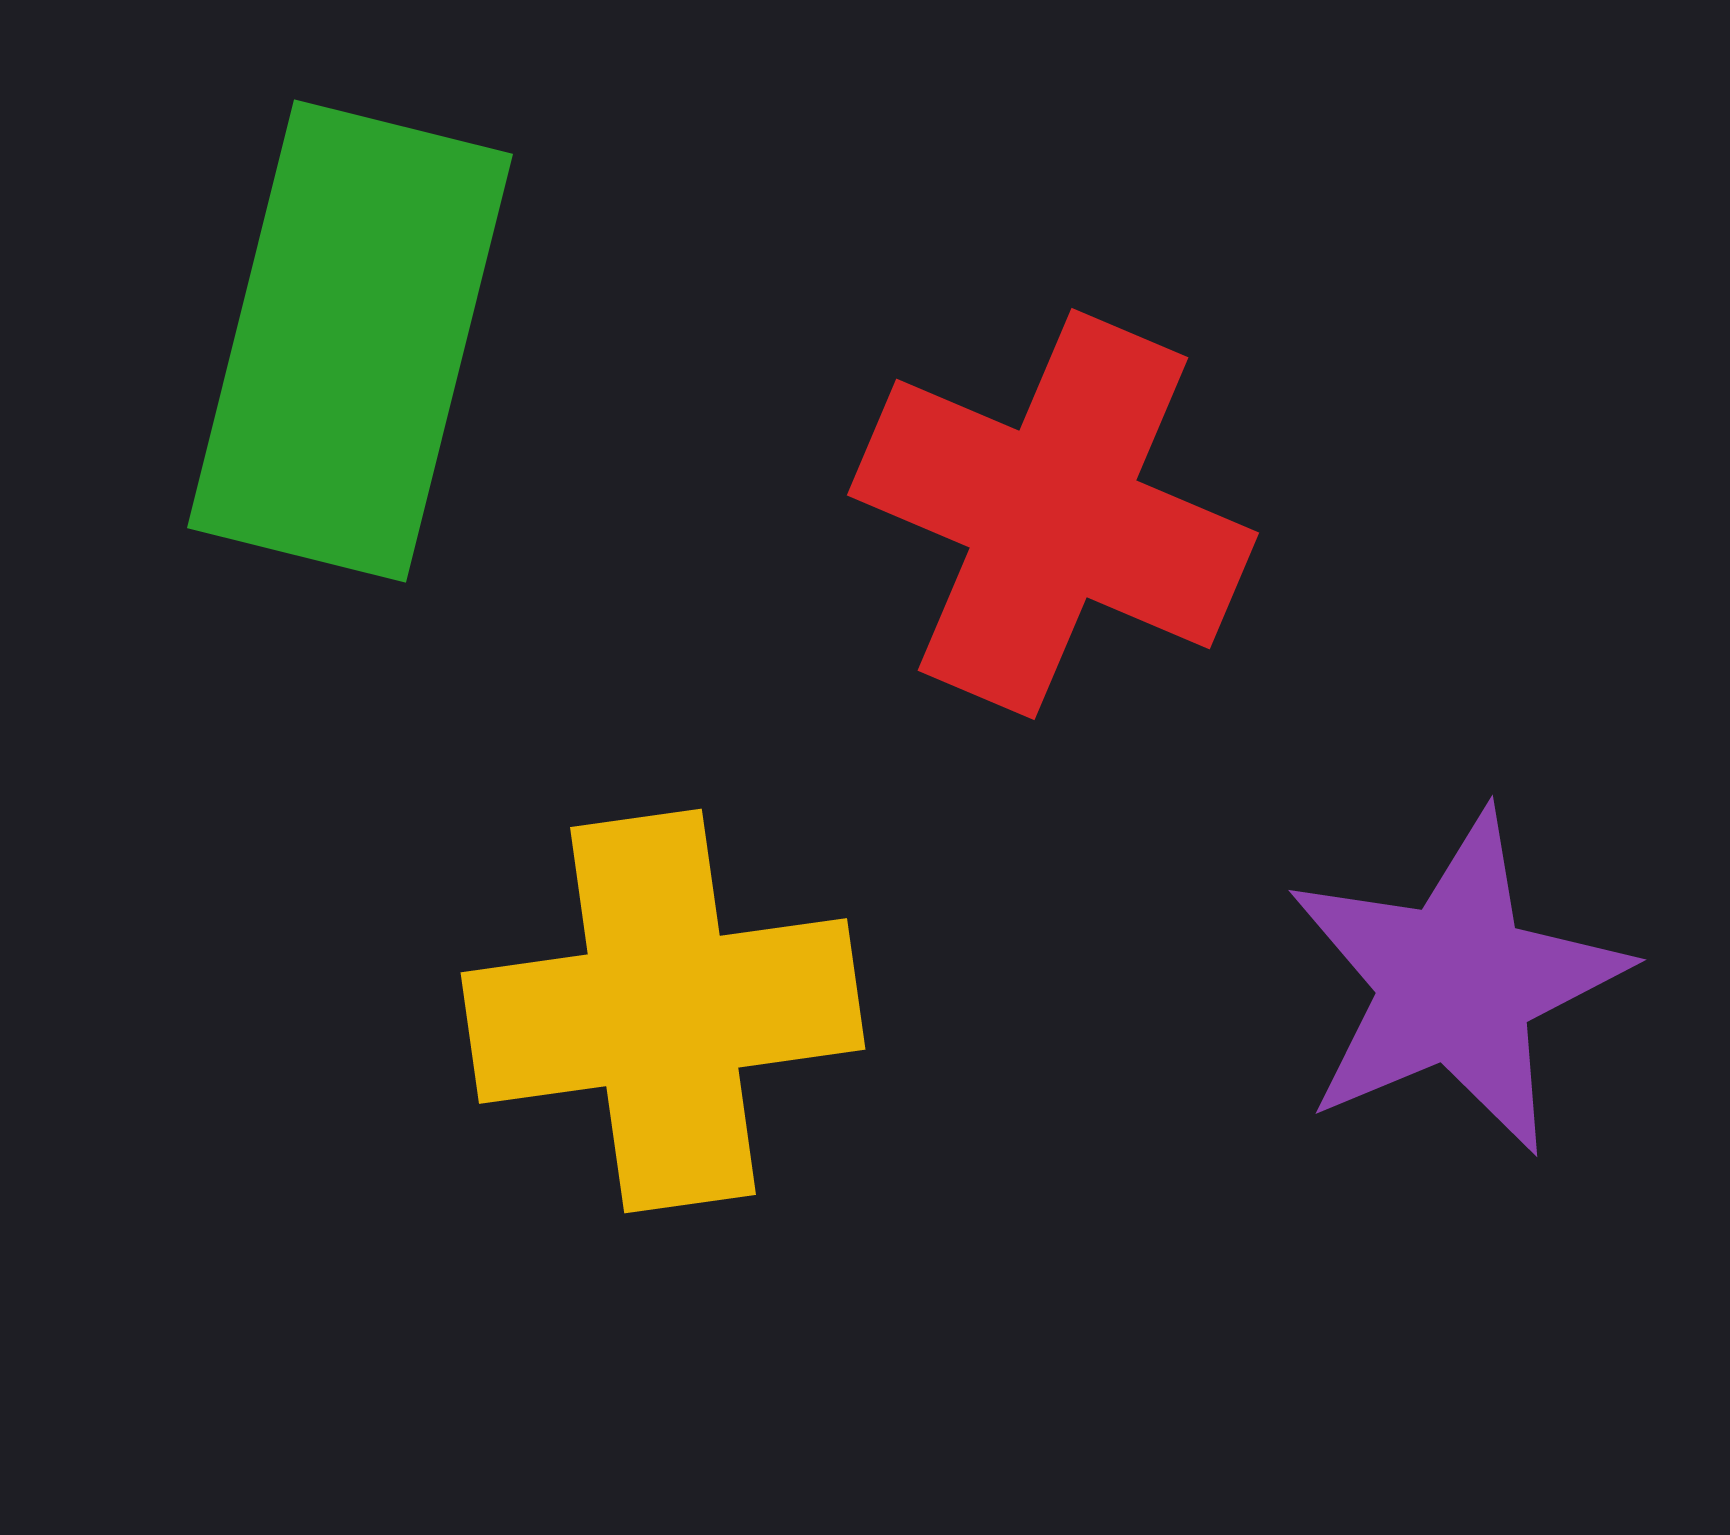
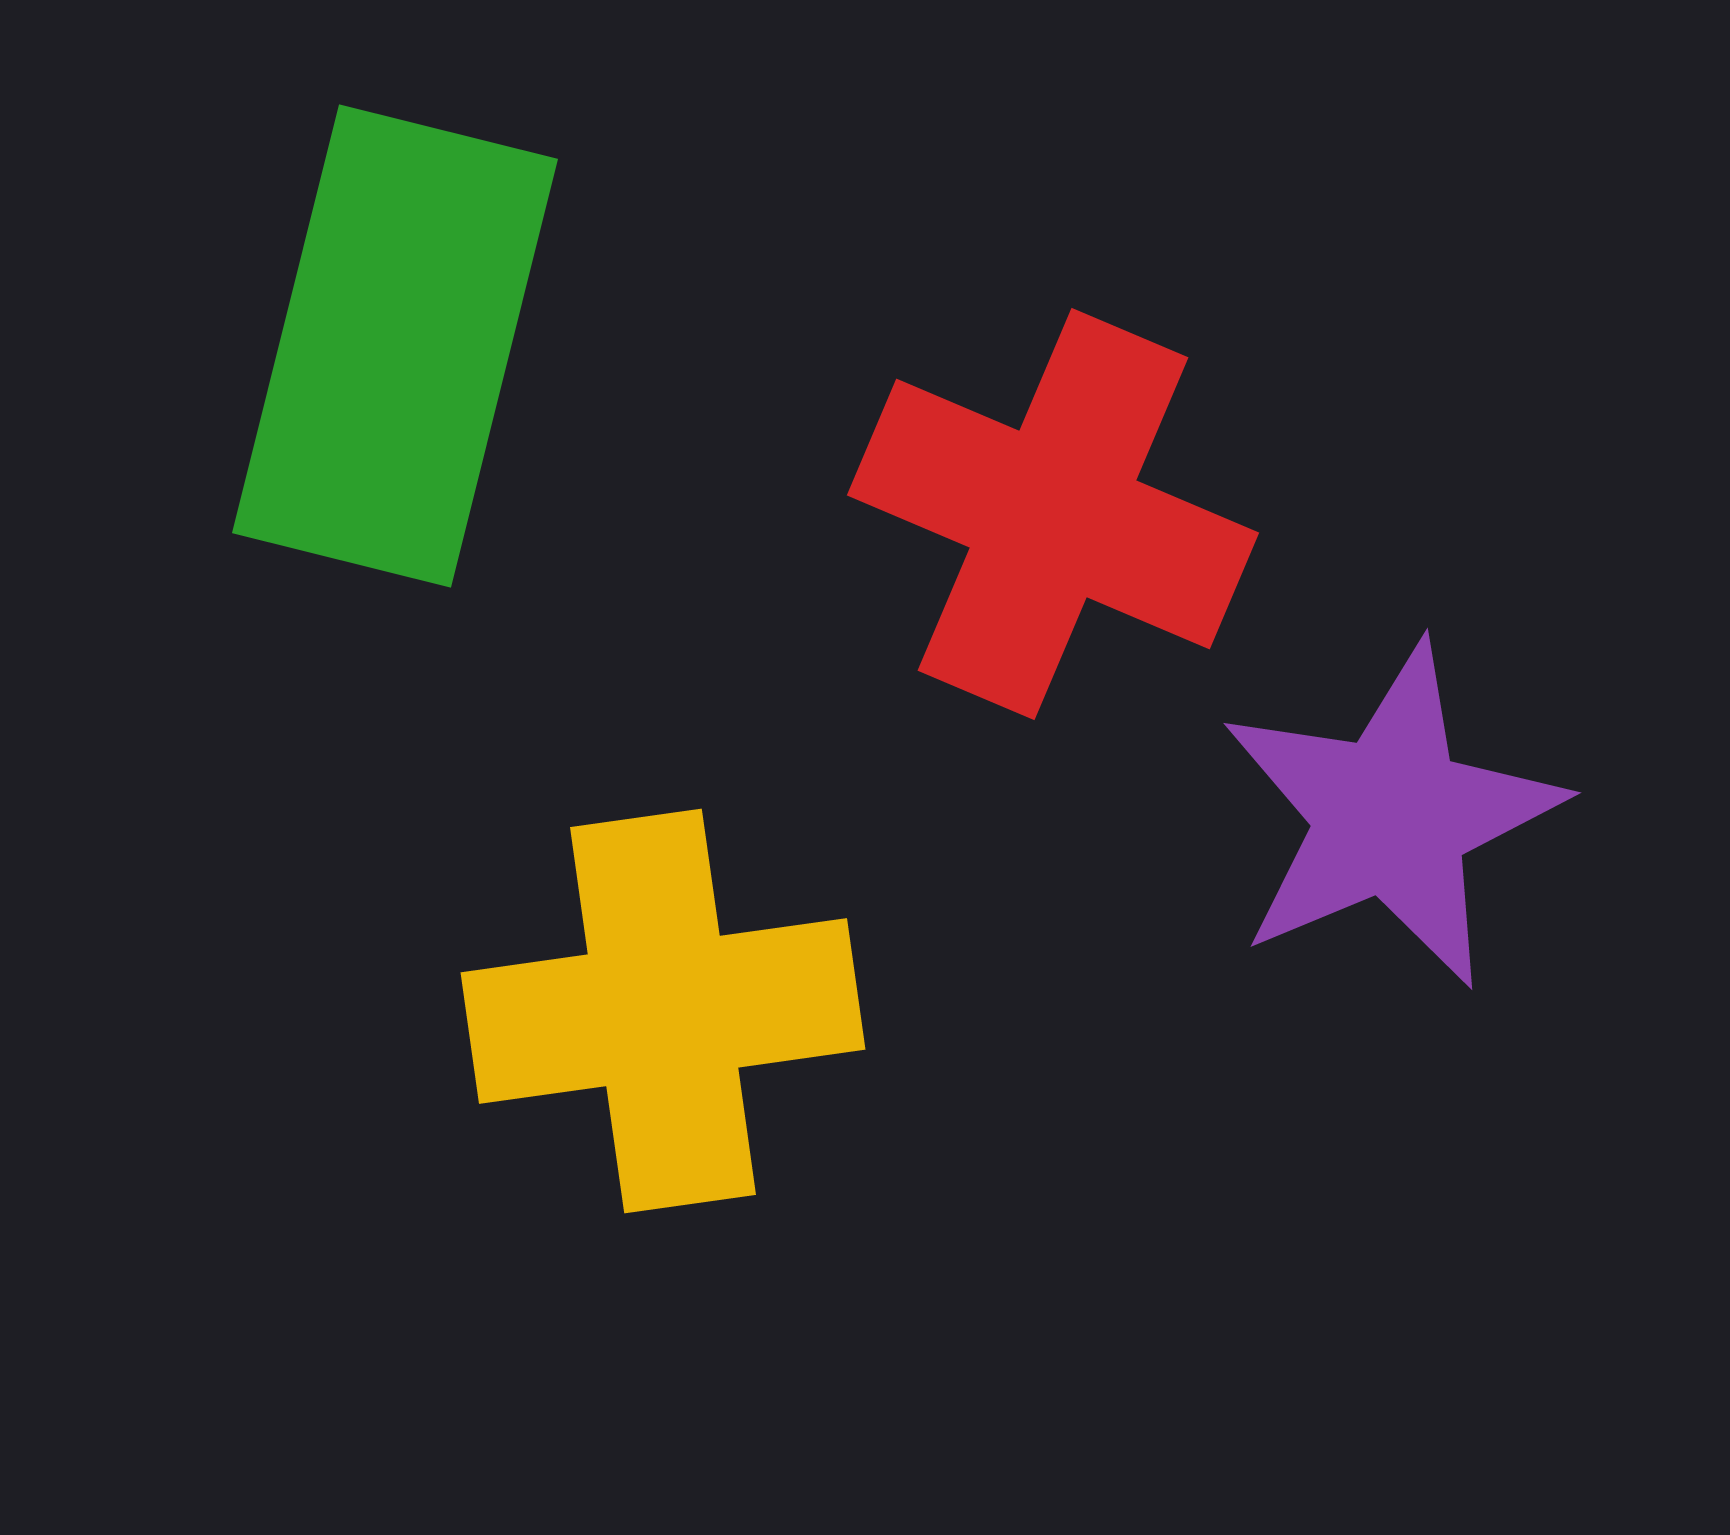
green rectangle: moved 45 px right, 5 px down
purple star: moved 65 px left, 167 px up
